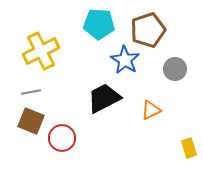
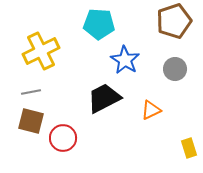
brown pentagon: moved 26 px right, 9 px up
brown square: rotated 8 degrees counterclockwise
red circle: moved 1 px right
